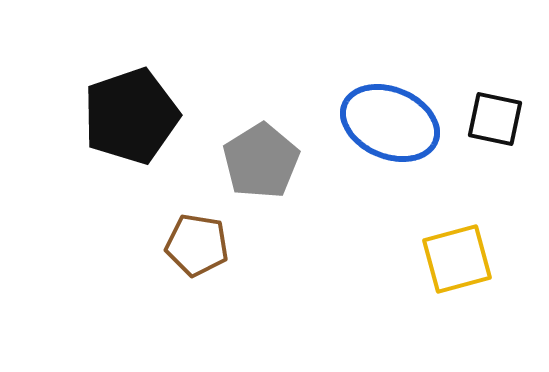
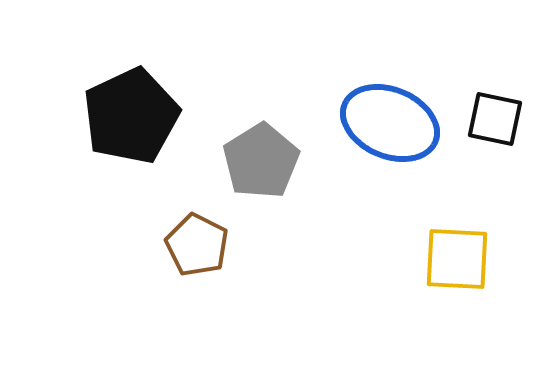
black pentagon: rotated 6 degrees counterclockwise
brown pentagon: rotated 18 degrees clockwise
yellow square: rotated 18 degrees clockwise
